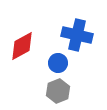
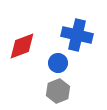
red diamond: rotated 8 degrees clockwise
